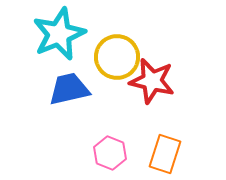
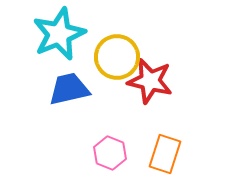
red star: moved 2 px left
